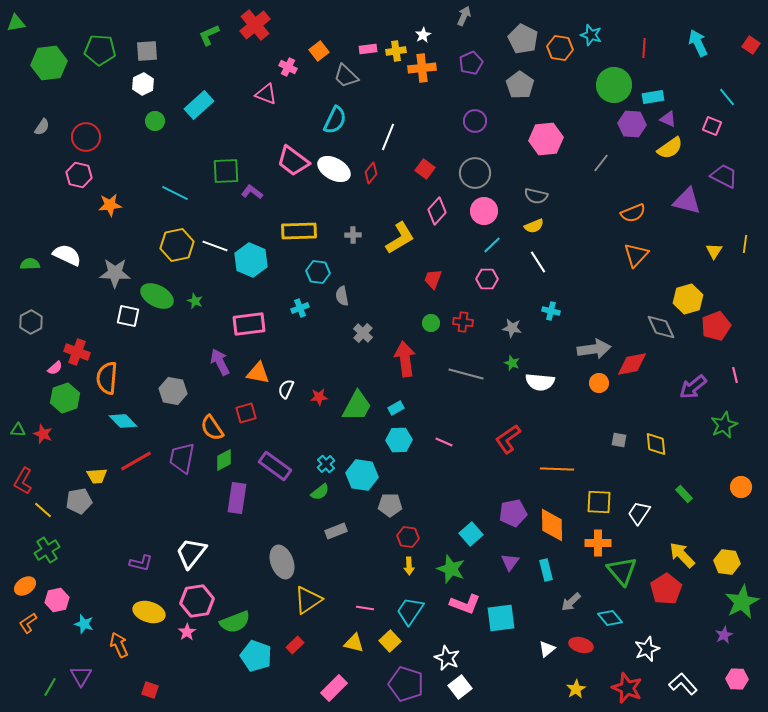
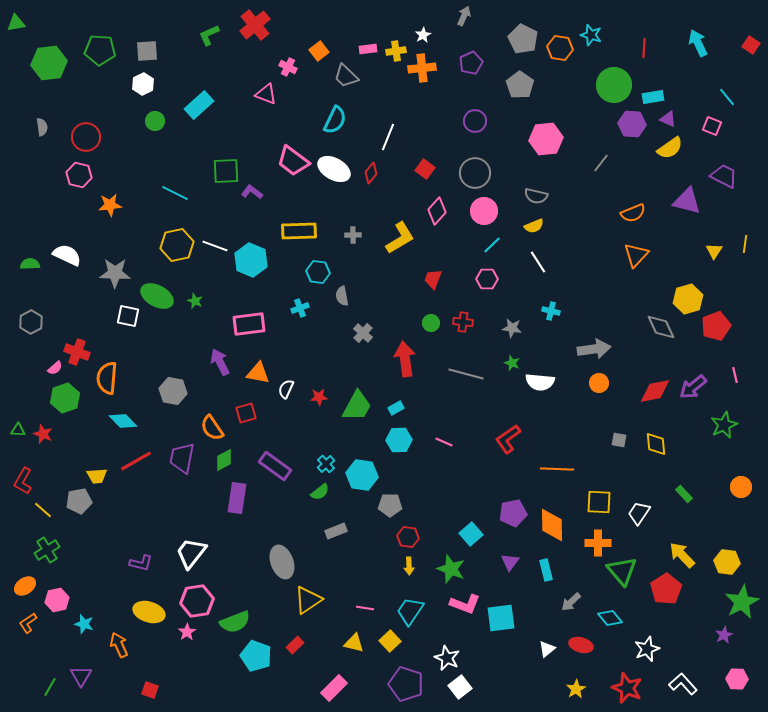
gray semicircle at (42, 127): rotated 42 degrees counterclockwise
red diamond at (632, 364): moved 23 px right, 27 px down
